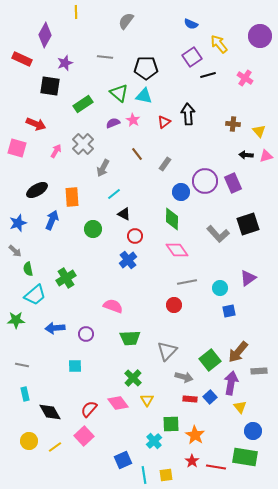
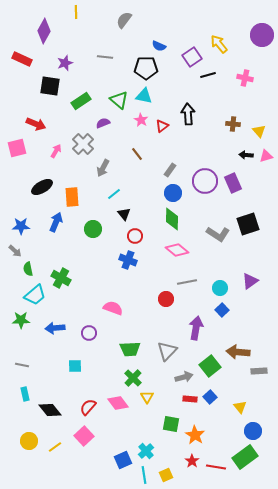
gray semicircle at (126, 21): moved 2 px left, 1 px up
blue semicircle at (191, 24): moved 32 px left, 22 px down
purple diamond at (45, 35): moved 1 px left, 4 px up
purple circle at (260, 36): moved 2 px right, 1 px up
pink cross at (245, 78): rotated 21 degrees counterclockwise
green triangle at (119, 93): moved 7 px down
green rectangle at (83, 104): moved 2 px left, 3 px up
pink star at (133, 120): moved 8 px right
red triangle at (164, 122): moved 2 px left, 4 px down
purple semicircle at (113, 123): moved 10 px left
pink square at (17, 148): rotated 30 degrees counterclockwise
gray rectangle at (165, 164): moved 5 px right, 6 px down
black ellipse at (37, 190): moved 5 px right, 3 px up
blue circle at (181, 192): moved 8 px left, 1 px down
black triangle at (124, 214): rotated 24 degrees clockwise
blue arrow at (52, 220): moved 4 px right, 2 px down
blue star at (18, 223): moved 3 px right, 3 px down; rotated 18 degrees clockwise
gray L-shape at (218, 234): rotated 15 degrees counterclockwise
pink diamond at (177, 250): rotated 15 degrees counterclockwise
blue cross at (128, 260): rotated 30 degrees counterclockwise
green cross at (66, 278): moved 5 px left; rotated 30 degrees counterclockwise
purple triangle at (248, 278): moved 2 px right, 3 px down
red circle at (174, 305): moved 8 px left, 6 px up
pink semicircle at (113, 306): moved 2 px down
blue square at (229, 311): moved 7 px left, 1 px up; rotated 32 degrees counterclockwise
green star at (16, 320): moved 5 px right
purple circle at (86, 334): moved 3 px right, 1 px up
green trapezoid at (130, 338): moved 11 px down
brown arrow at (238, 352): rotated 55 degrees clockwise
green square at (210, 360): moved 6 px down
gray arrow at (184, 377): rotated 30 degrees counterclockwise
purple arrow at (231, 383): moved 35 px left, 55 px up
yellow triangle at (147, 400): moved 3 px up
red semicircle at (89, 409): moved 1 px left, 2 px up
black diamond at (50, 412): moved 2 px up; rotated 10 degrees counterclockwise
green square at (171, 424): rotated 12 degrees clockwise
cyan cross at (154, 441): moved 8 px left, 10 px down
green rectangle at (245, 457): rotated 45 degrees counterclockwise
yellow square at (166, 475): rotated 16 degrees counterclockwise
